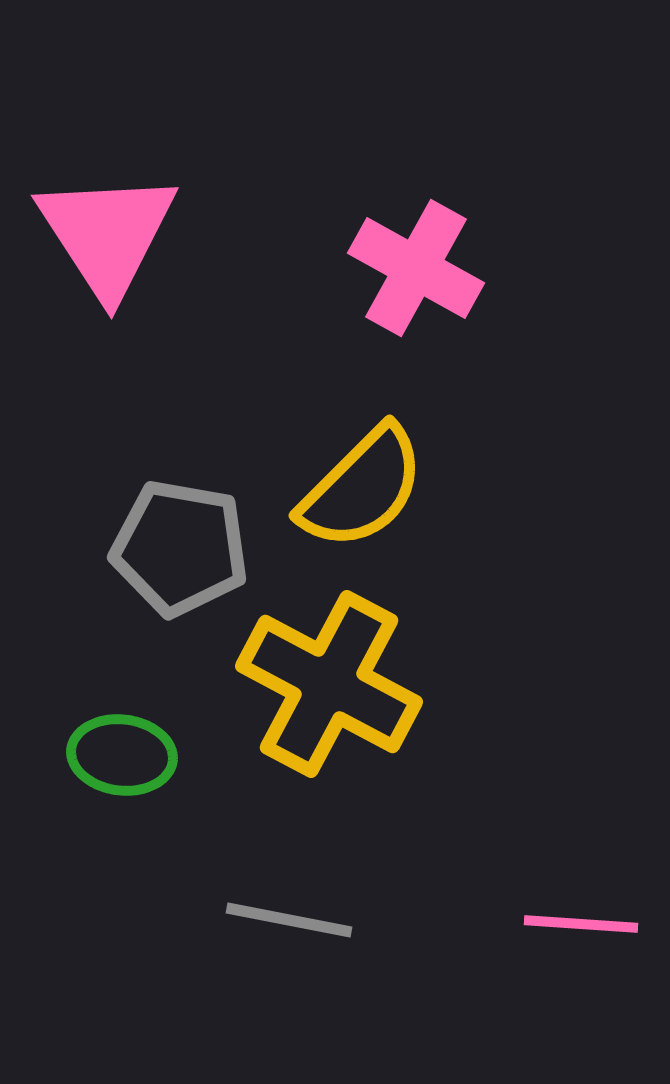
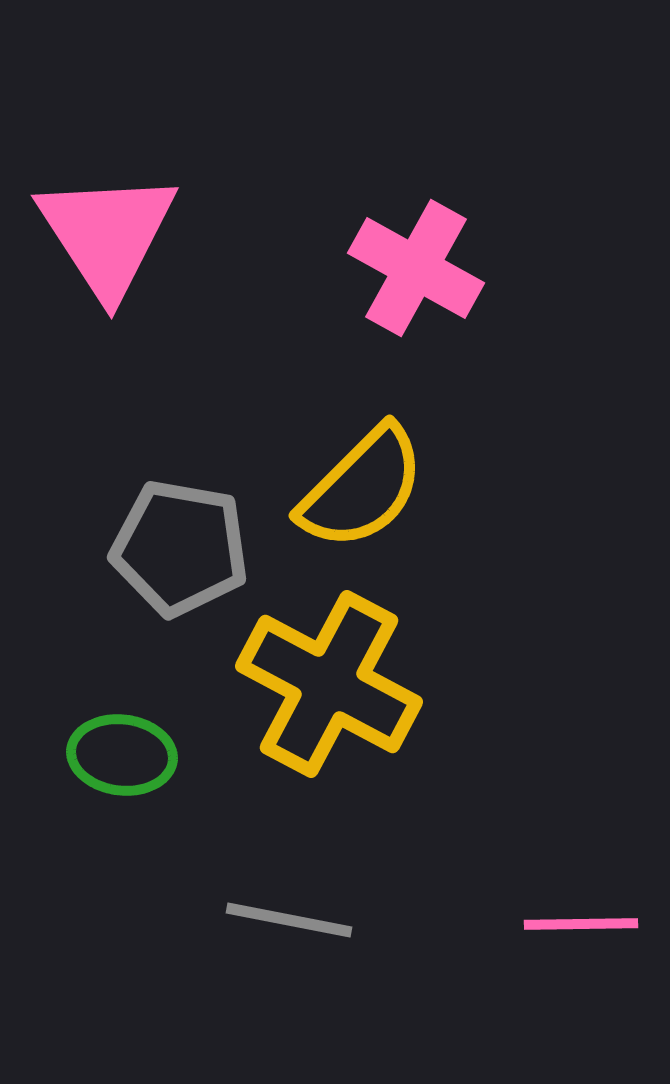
pink line: rotated 5 degrees counterclockwise
